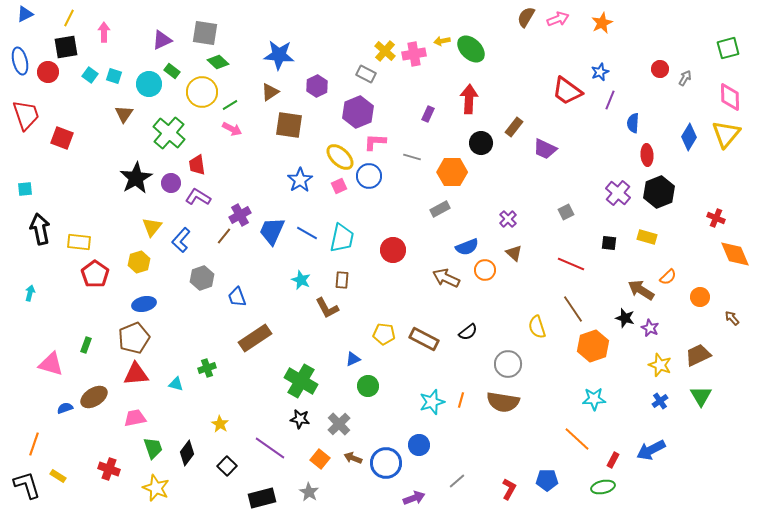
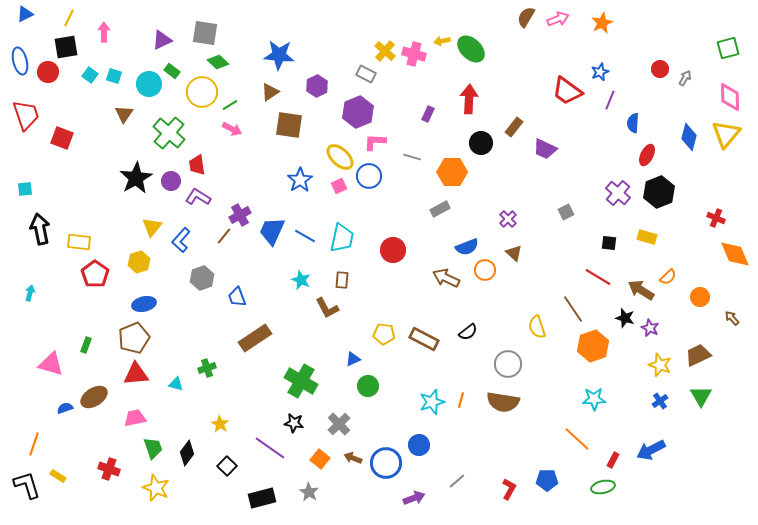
pink cross at (414, 54): rotated 25 degrees clockwise
blue diamond at (689, 137): rotated 16 degrees counterclockwise
red ellipse at (647, 155): rotated 30 degrees clockwise
purple circle at (171, 183): moved 2 px up
blue line at (307, 233): moved 2 px left, 3 px down
red line at (571, 264): moved 27 px right, 13 px down; rotated 8 degrees clockwise
black star at (300, 419): moved 6 px left, 4 px down
